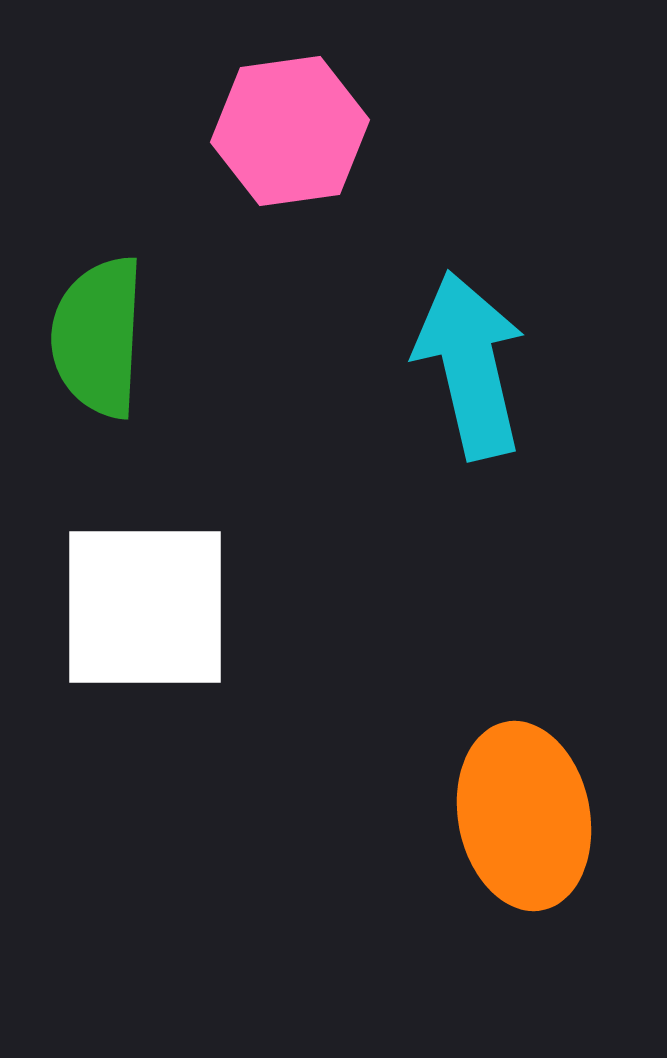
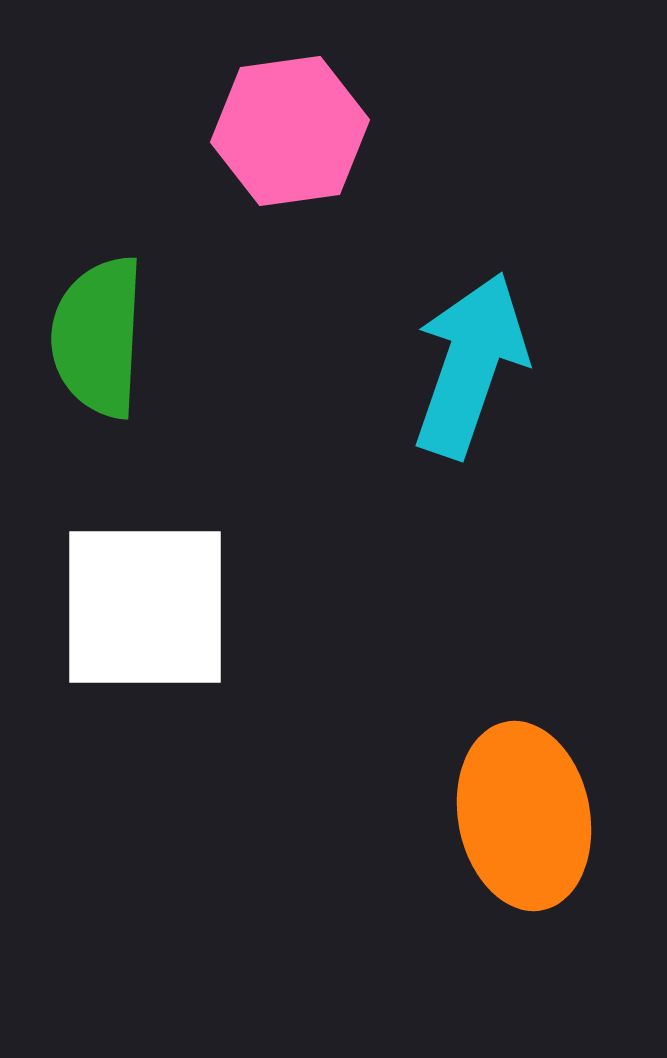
cyan arrow: rotated 32 degrees clockwise
